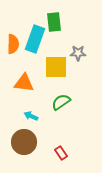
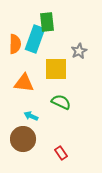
green rectangle: moved 7 px left
orange semicircle: moved 2 px right
gray star: moved 1 px right, 2 px up; rotated 28 degrees counterclockwise
yellow square: moved 2 px down
green semicircle: rotated 60 degrees clockwise
brown circle: moved 1 px left, 3 px up
